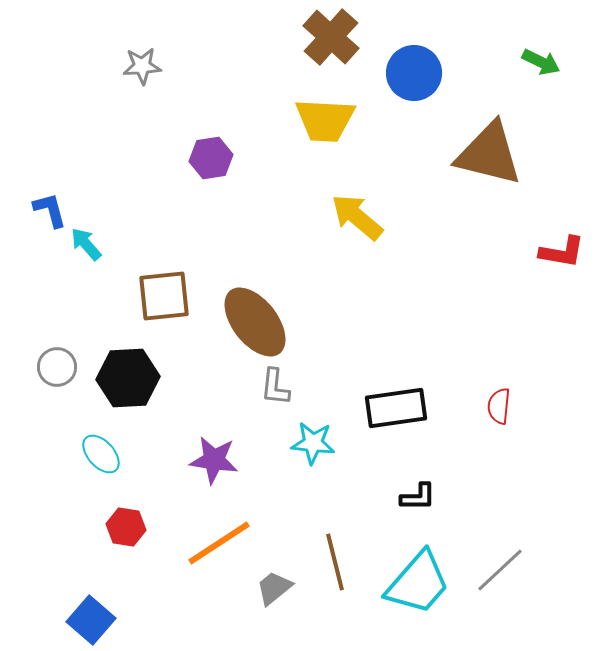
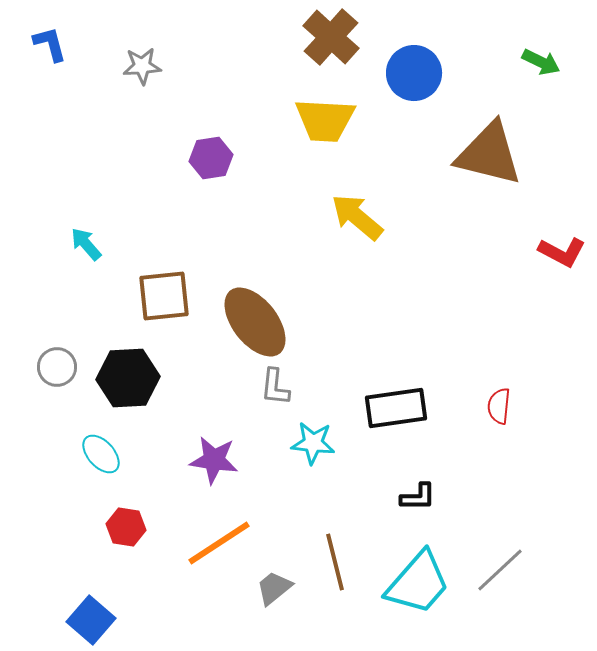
blue L-shape: moved 166 px up
red L-shape: rotated 18 degrees clockwise
